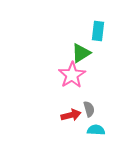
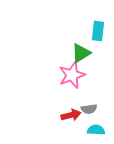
pink star: rotated 12 degrees clockwise
gray semicircle: rotated 98 degrees clockwise
